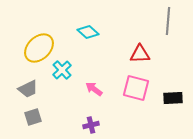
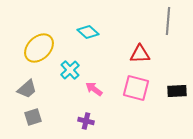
cyan cross: moved 8 px right
gray trapezoid: moved 1 px left; rotated 15 degrees counterclockwise
black rectangle: moved 4 px right, 7 px up
purple cross: moved 5 px left, 4 px up; rotated 28 degrees clockwise
